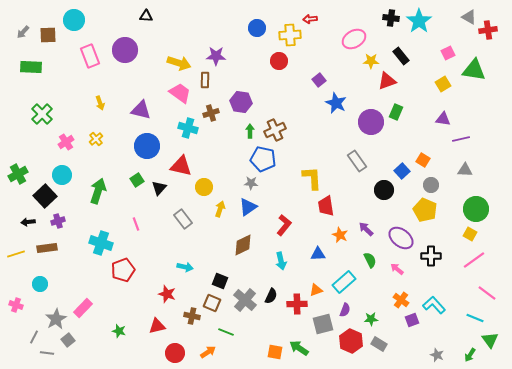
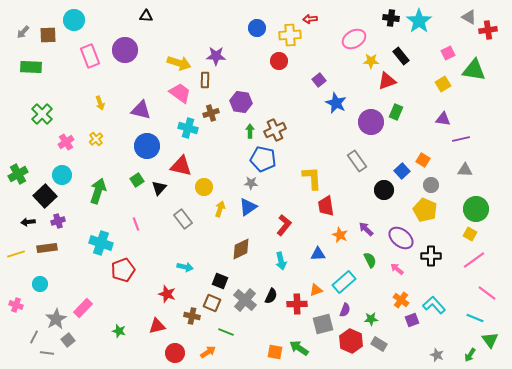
brown diamond at (243, 245): moved 2 px left, 4 px down
